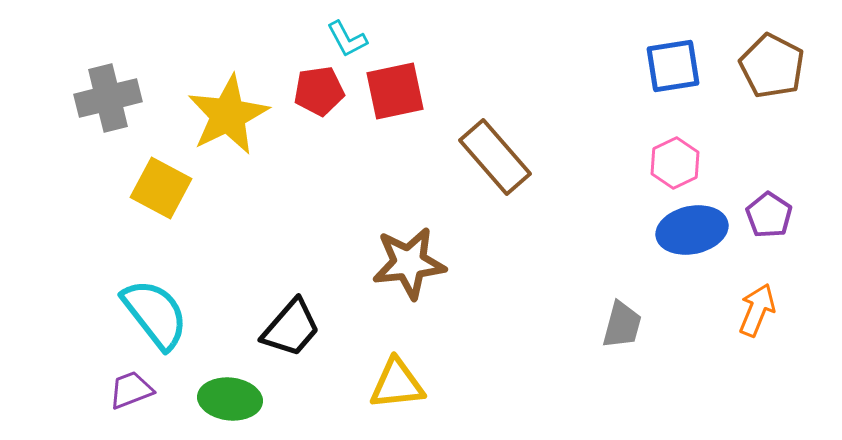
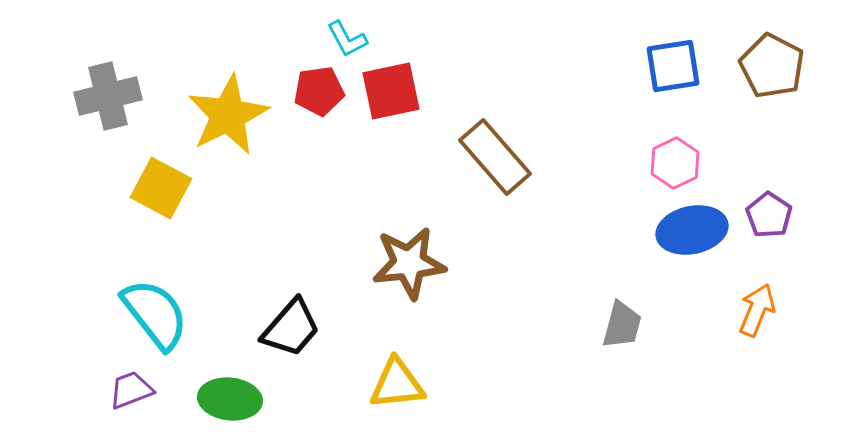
red square: moved 4 px left
gray cross: moved 2 px up
